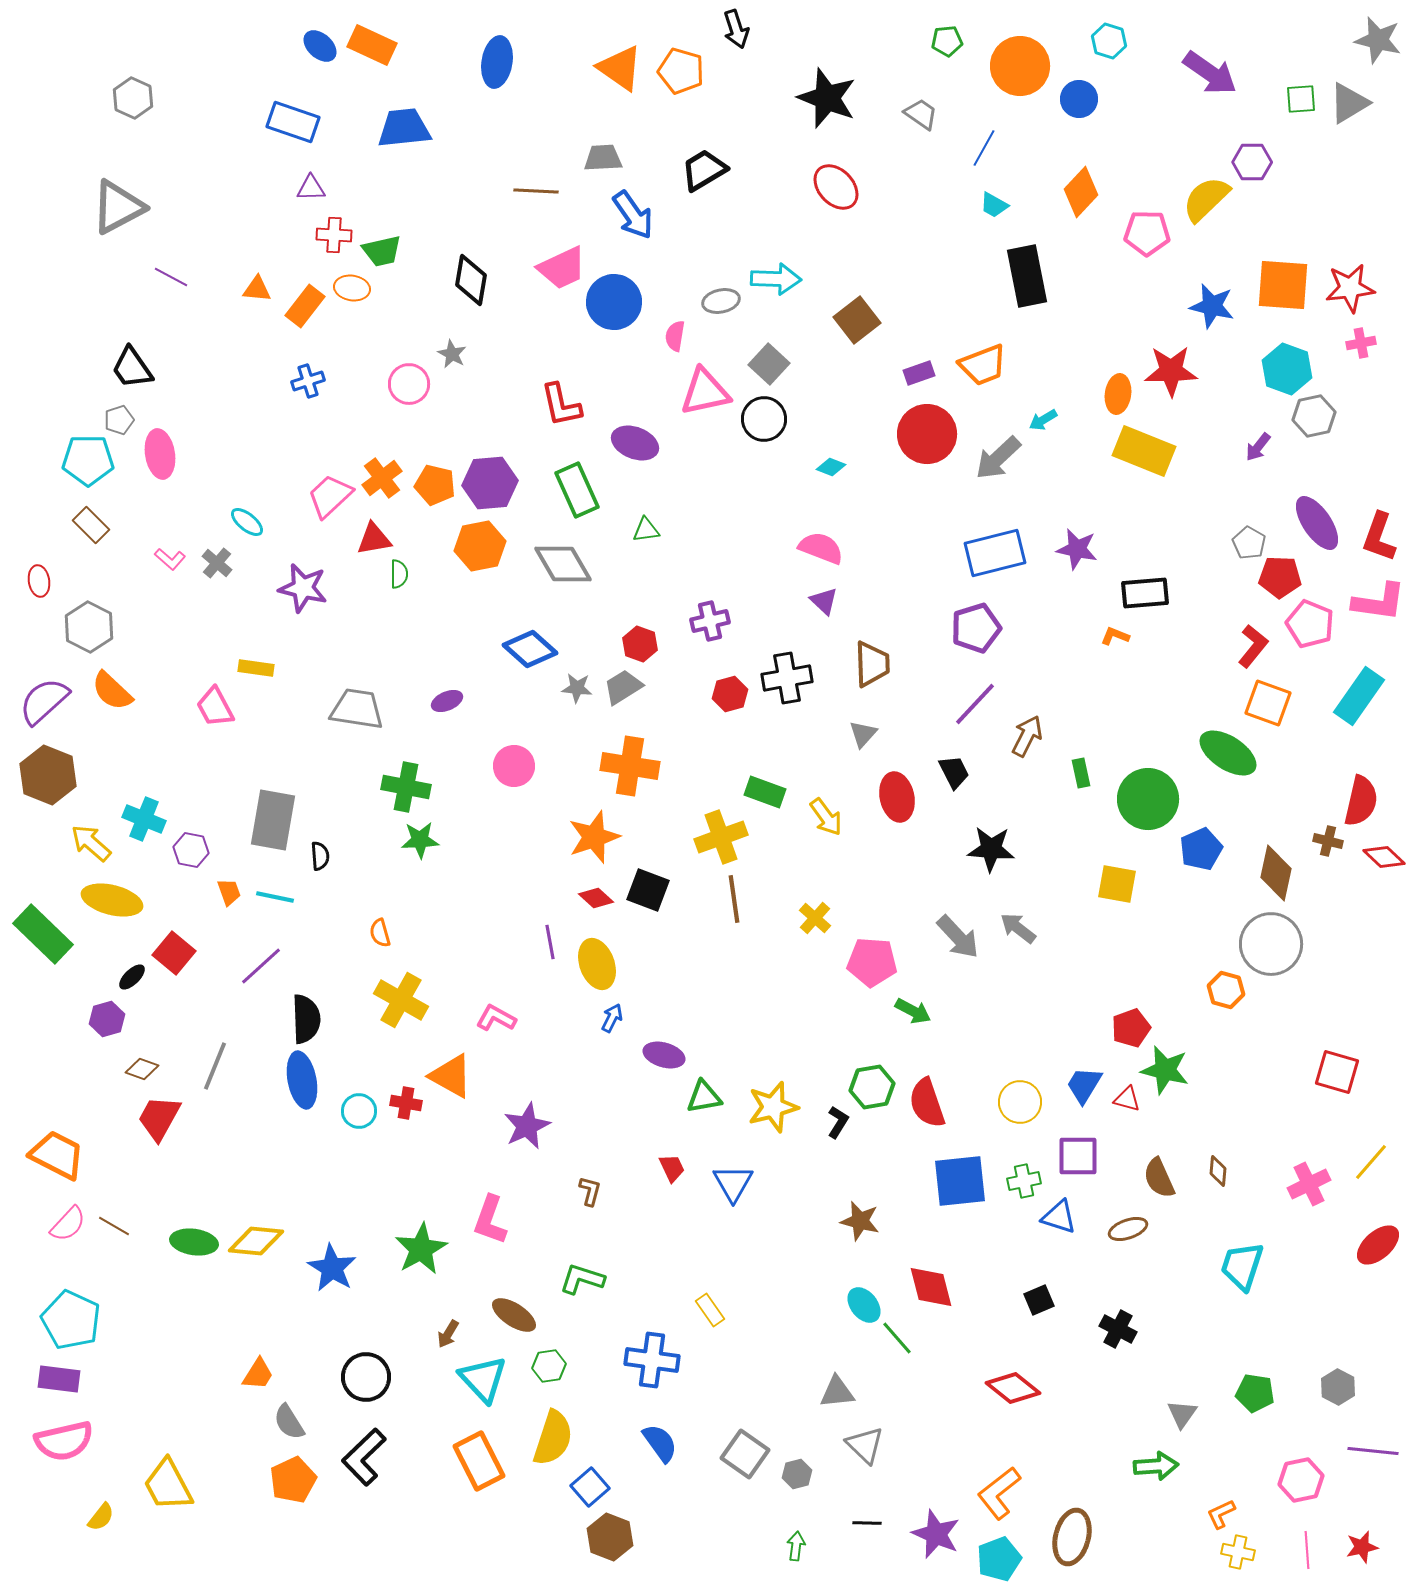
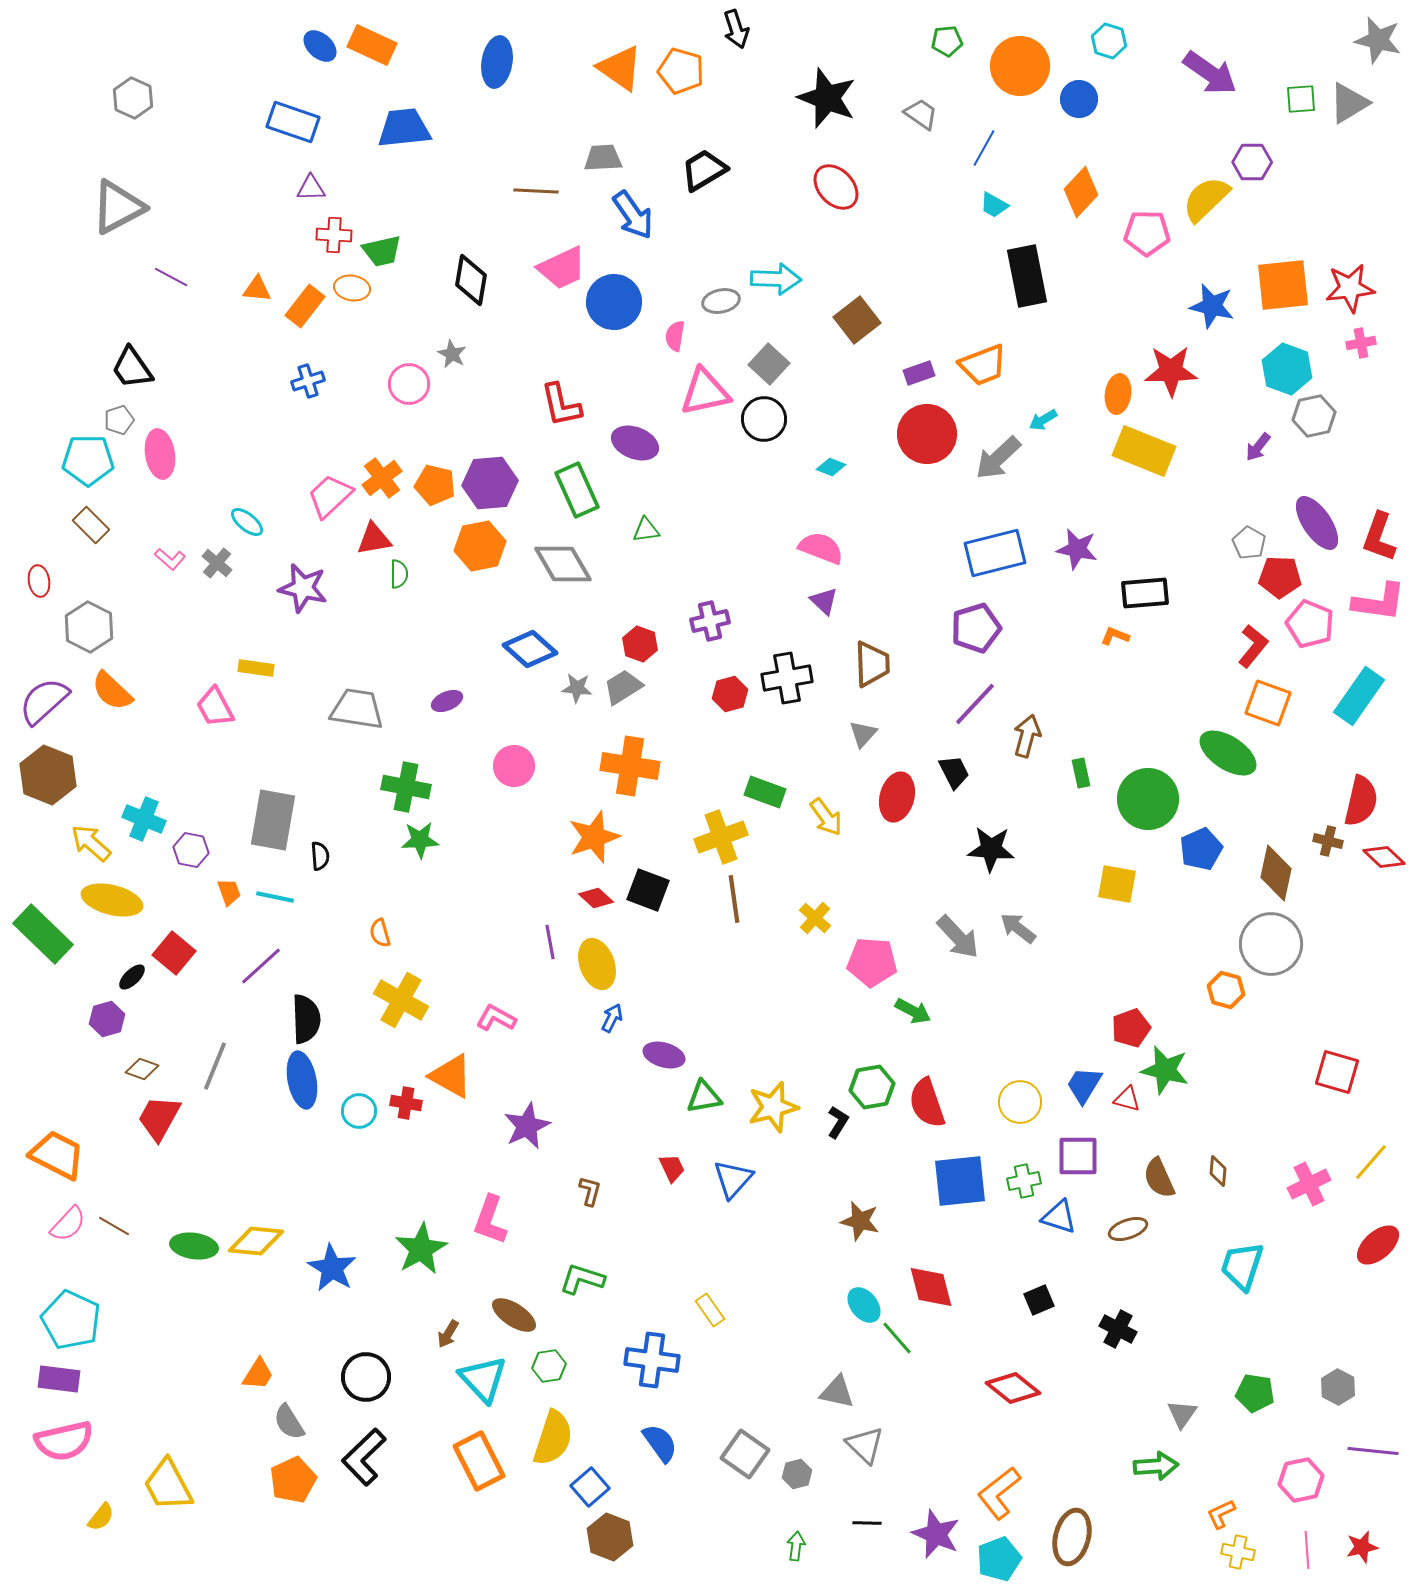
orange square at (1283, 285): rotated 10 degrees counterclockwise
brown arrow at (1027, 736): rotated 12 degrees counterclockwise
red ellipse at (897, 797): rotated 27 degrees clockwise
blue triangle at (733, 1183): moved 4 px up; rotated 12 degrees clockwise
green ellipse at (194, 1242): moved 4 px down
gray triangle at (837, 1392): rotated 18 degrees clockwise
